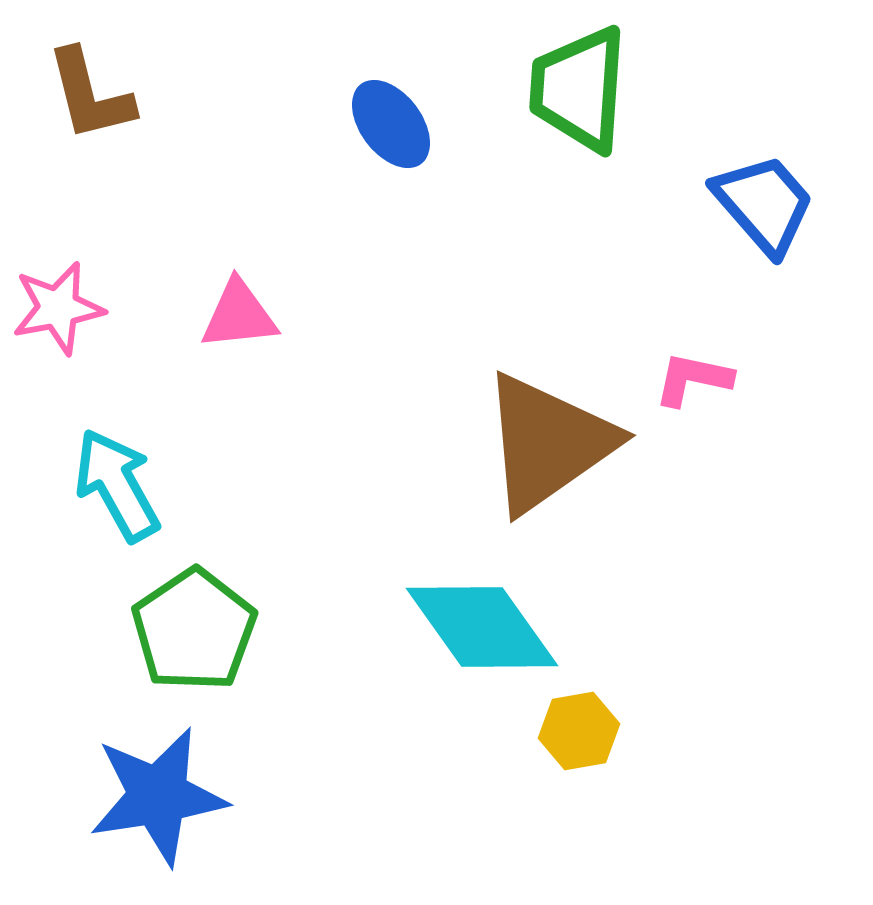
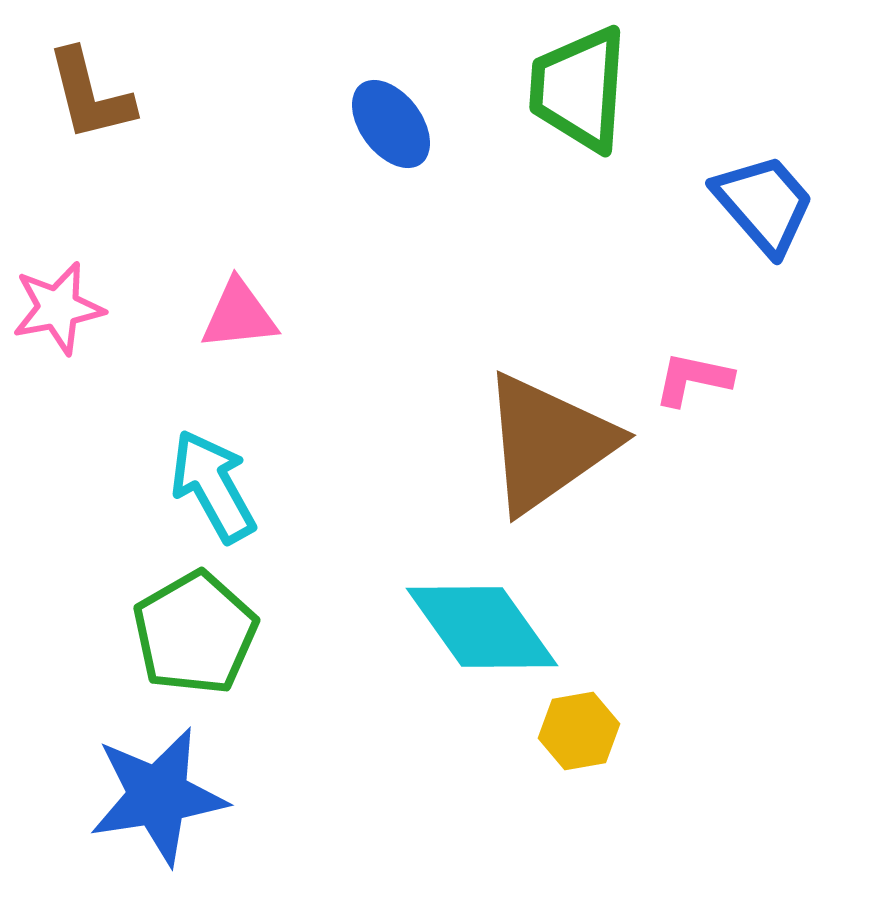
cyan arrow: moved 96 px right, 1 px down
green pentagon: moved 1 px right, 3 px down; rotated 4 degrees clockwise
